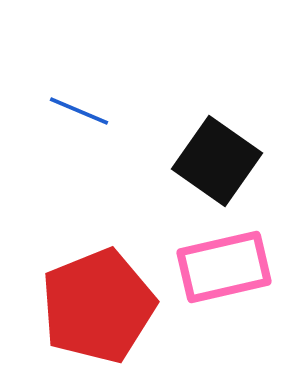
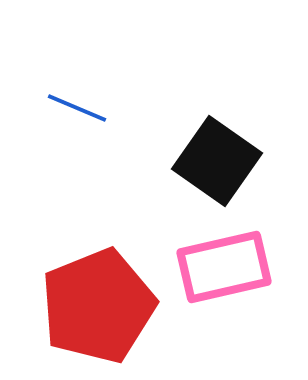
blue line: moved 2 px left, 3 px up
